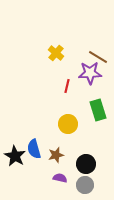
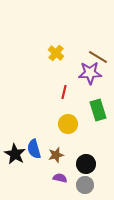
red line: moved 3 px left, 6 px down
black star: moved 2 px up
